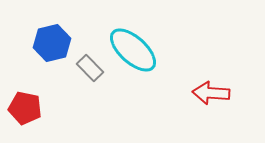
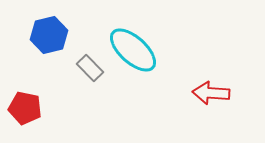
blue hexagon: moved 3 px left, 8 px up
